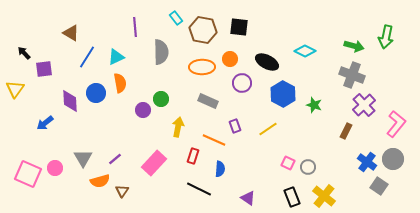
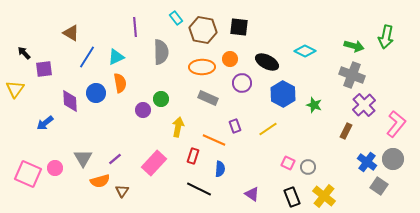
gray rectangle at (208, 101): moved 3 px up
purple triangle at (248, 198): moved 4 px right, 4 px up
